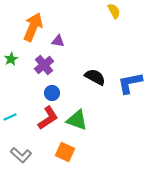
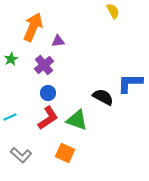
yellow semicircle: moved 1 px left
purple triangle: rotated 16 degrees counterclockwise
black semicircle: moved 8 px right, 20 px down
blue L-shape: rotated 12 degrees clockwise
blue circle: moved 4 px left
orange square: moved 1 px down
